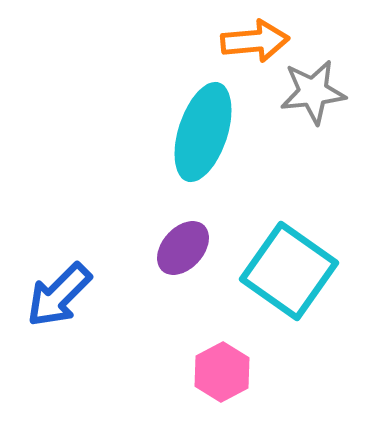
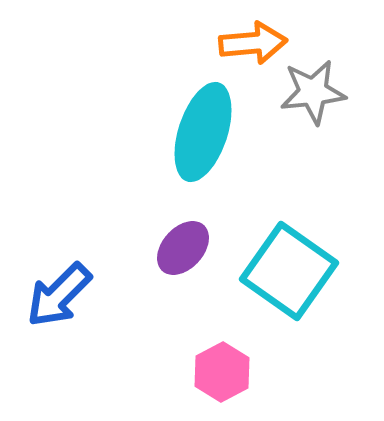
orange arrow: moved 2 px left, 2 px down
